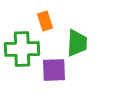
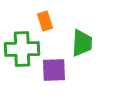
green trapezoid: moved 5 px right
